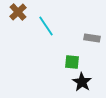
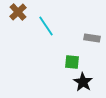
black star: moved 1 px right
